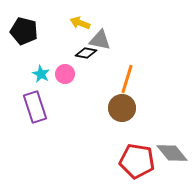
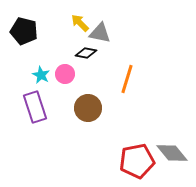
yellow arrow: rotated 24 degrees clockwise
gray triangle: moved 7 px up
cyan star: moved 1 px down
brown circle: moved 34 px left
red pentagon: rotated 20 degrees counterclockwise
